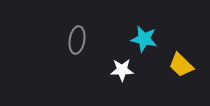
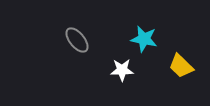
gray ellipse: rotated 48 degrees counterclockwise
yellow trapezoid: moved 1 px down
